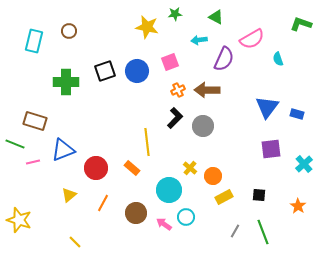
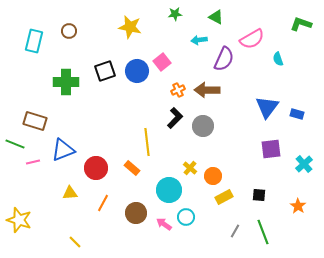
yellow star at (147, 27): moved 17 px left
pink square at (170, 62): moved 8 px left; rotated 18 degrees counterclockwise
yellow triangle at (69, 195): moved 1 px right, 2 px up; rotated 35 degrees clockwise
